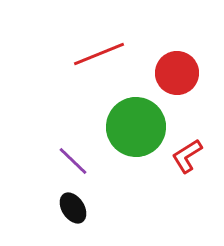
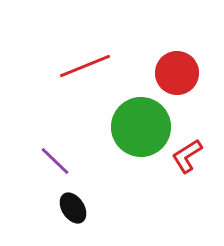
red line: moved 14 px left, 12 px down
green circle: moved 5 px right
purple line: moved 18 px left
